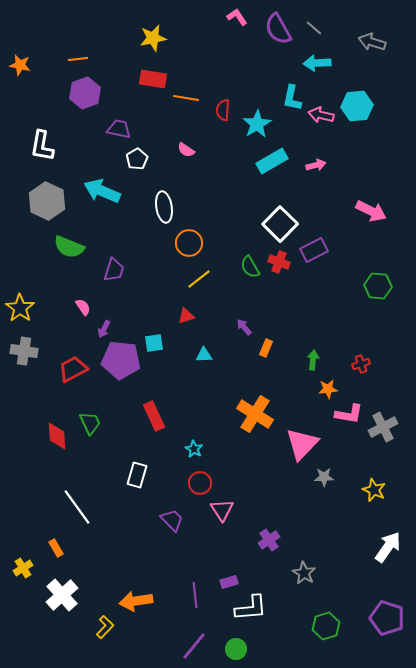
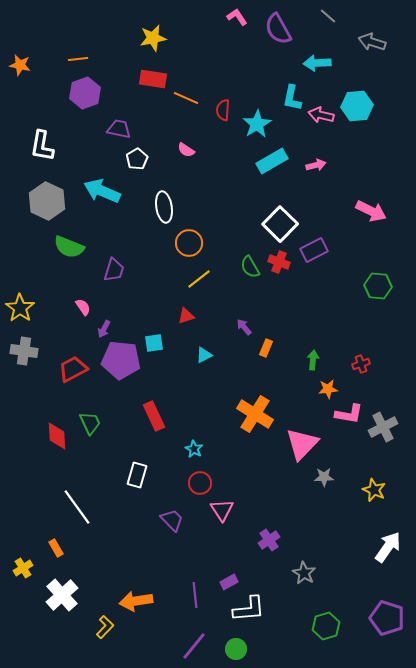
gray line at (314, 28): moved 14 px right, 12 px up
orange line at (186, 98): rotated 15 degrees clockwise
cyan triangle at (204, 355): rotated 24 degrees counterclockwise
purple rectangle at (229, 582): rotated 12 degrees counterclockwise
white L-shape at (251, 608): moved 2 px left, 1 px down
